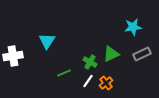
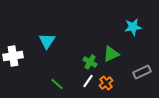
gray rectangle: moved 18 px down
green line: moved 7 px left, 11 px down; rotated 64 degrees clockwise
